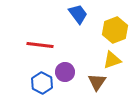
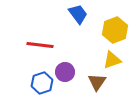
blue hexagon: rotated 15 degrees clockwise
